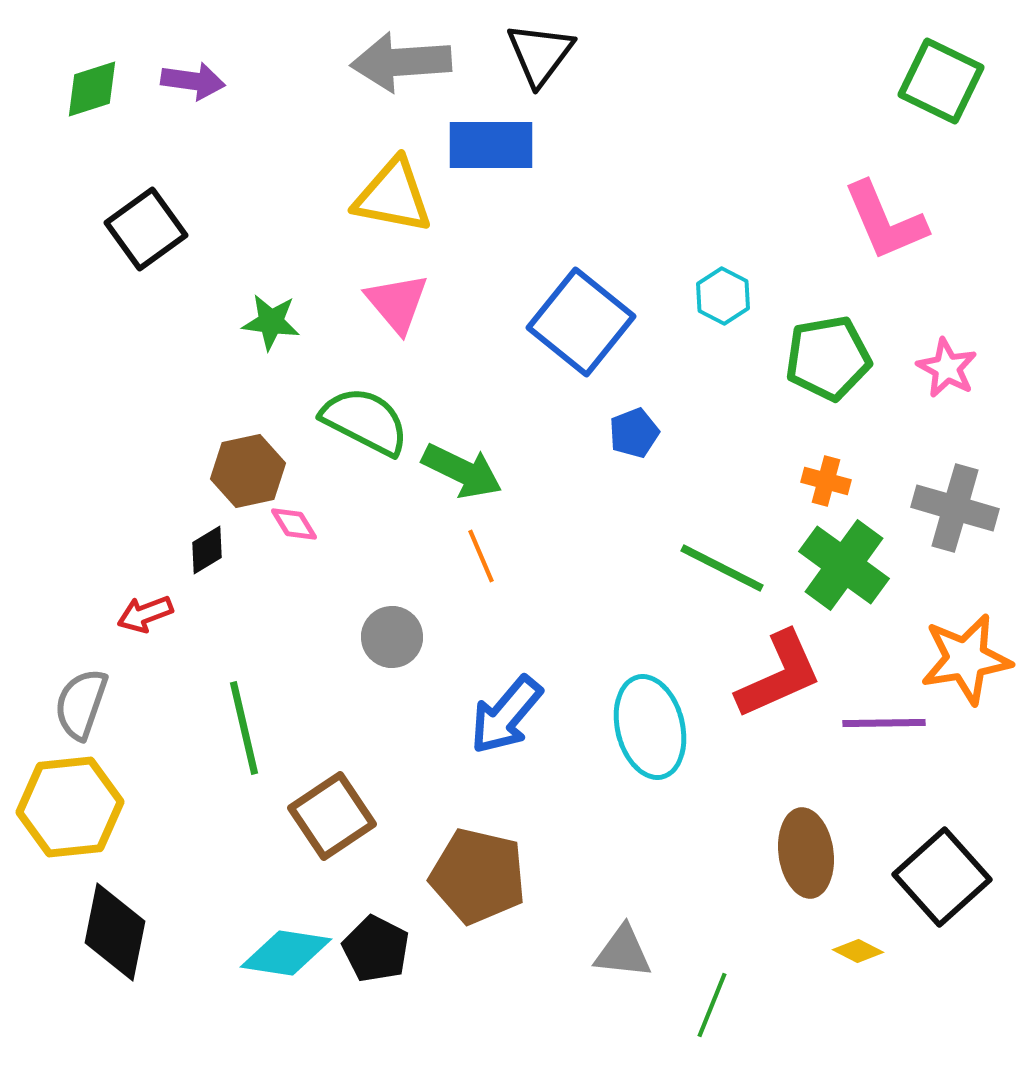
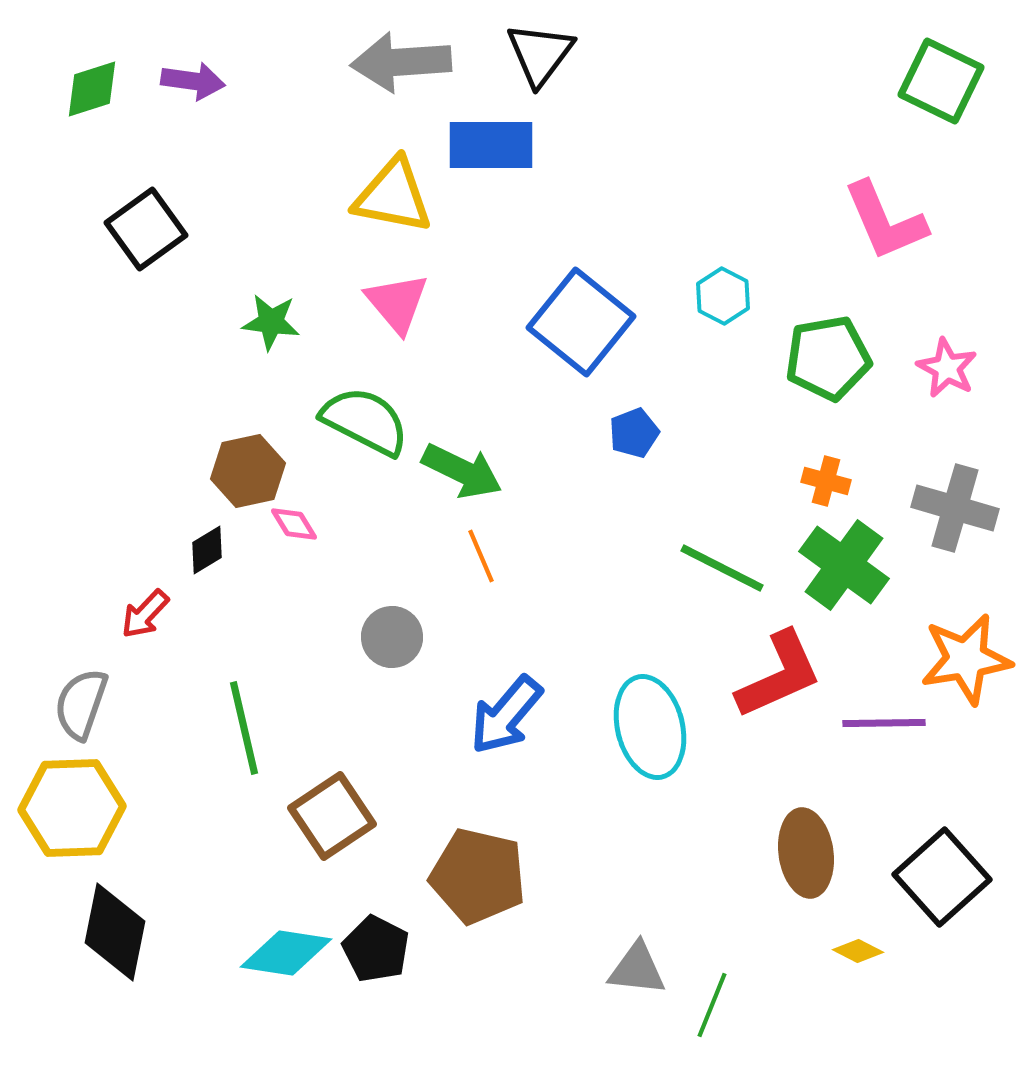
red arrow at (145, 614): rotated 26 degrees counterclockwise
yellow hexagon at (70, 807): moved 2 px right, 1 px down; rotated 4 degrees clockwise
gray triangle at (623, 952): moved 14 px right, 17 px down
